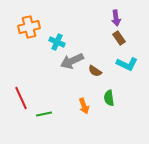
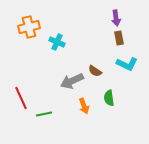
brown rectangle: rotated 24 degrees clockwise
gray arrow: moved 20 px down
